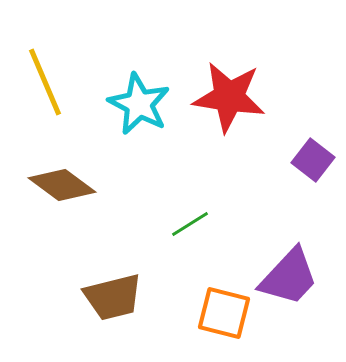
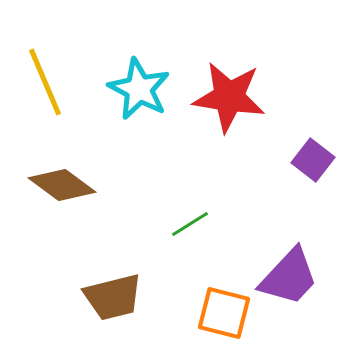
cyan star: moved 15 px up
